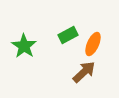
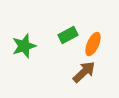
green star: rotated 20 degrees clockwise
